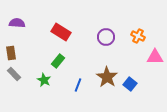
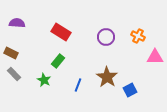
brown rectangle: rotated 56 degrees counterclockwise
blue square: moved 6 px down; rotated 24 degrees clockwise
